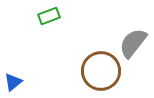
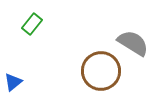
green rectangle: moved 17 px left, 8 px down; rotated 30 degrees counterclockwise
gray semicircle: rotated 84 degrees clockwise
